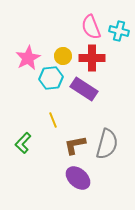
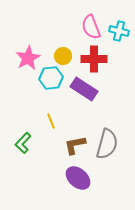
red cross: moved 2 px right, 1 px down
yellow line: moved 2 px left, 1 px down
